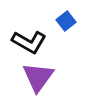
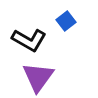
black L-shape: moved 2 px up
